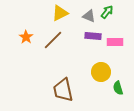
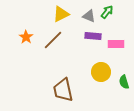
yellow triangle: moved 1 px right, 1 px down
pink rectangle: moved 1 px right, 2 px down
green semicircle: moved 6 px right, 6 px up
